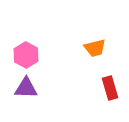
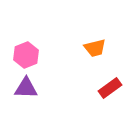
pink hexagon: rotated 10 degrees clockwise
red rectangle: rotated 70 degrees clockwise
